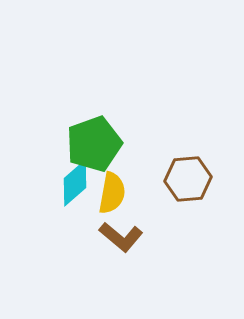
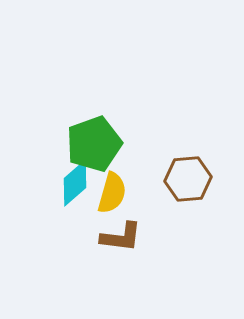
yellow semicircle: rotated 6 degrees clockwise
brown L-shape: rotated 33 degrees counterclockwise
